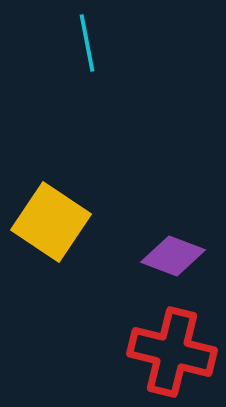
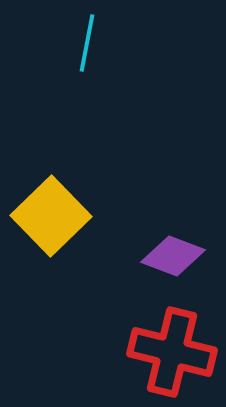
cyan line: rotated 22 degrees clockwise
yellow square: moved 6 px up; rotated 12 degrees clockwise
